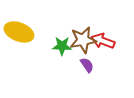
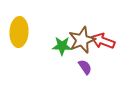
yellow ellipse: rotated 72 degrees clockwise
brown star: moved 1 px left; rotated 12 degrees counterclockwise
purple semicircle: moved 2 px left, 2 px down
